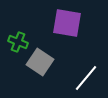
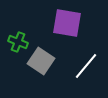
gray square: moved 1 px right, 1 px up
white line: moved 12 px up
